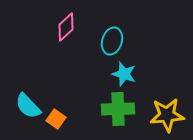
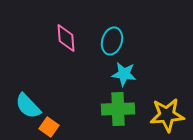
pink diamond: moved 11 px down; rotated 52 degrees counterclockwise
cyan star: rotated 10 degrees counterclockwise
orange square: moved 7 px left, 8 px down
